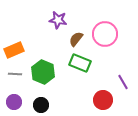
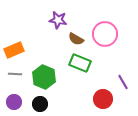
brown semicircle: rotated 98 degrees counterclockwise
green hexagon: moved 1 px right, 5 px down
red circle: moved 1 px up
black circle: moved 1 px left, 1 px up
